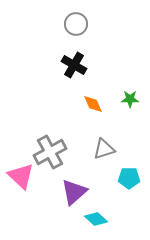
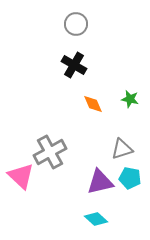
green star: rotated 12 degrees clockwise
gray triangle: moved 18 px right
cyan pentagon: moved 1 px right; rotated 10 degrees clockwise
purple triangle: moved 26 px right, 10 px up; rotated 28 degrees clockwise
